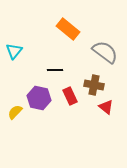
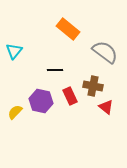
brown cross: moved 1 px left, 1 px down
purple hexagon: moved 2 px right, 3 px down
